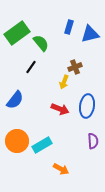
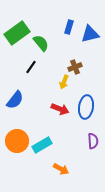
blue ellipse: moved 1 px left, 1 px down
